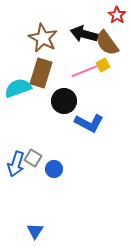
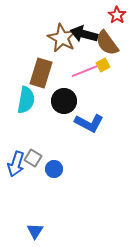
brown star: moved 19 px right
cyan semicircle: moved 8 px right, 12 px down; rotated 120 degrees clockwise
